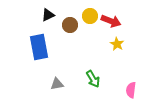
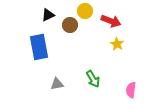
yellow circle: moved 5 px left, 5 px up
